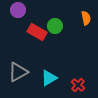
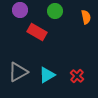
purple circle: moved 2 px right
orange semicircle: moved 1 px up
green circle: moved 15 px up
cyan triangle: moved 2 px left, 3 px up
red cross: moved 1 px left, 9 px up
